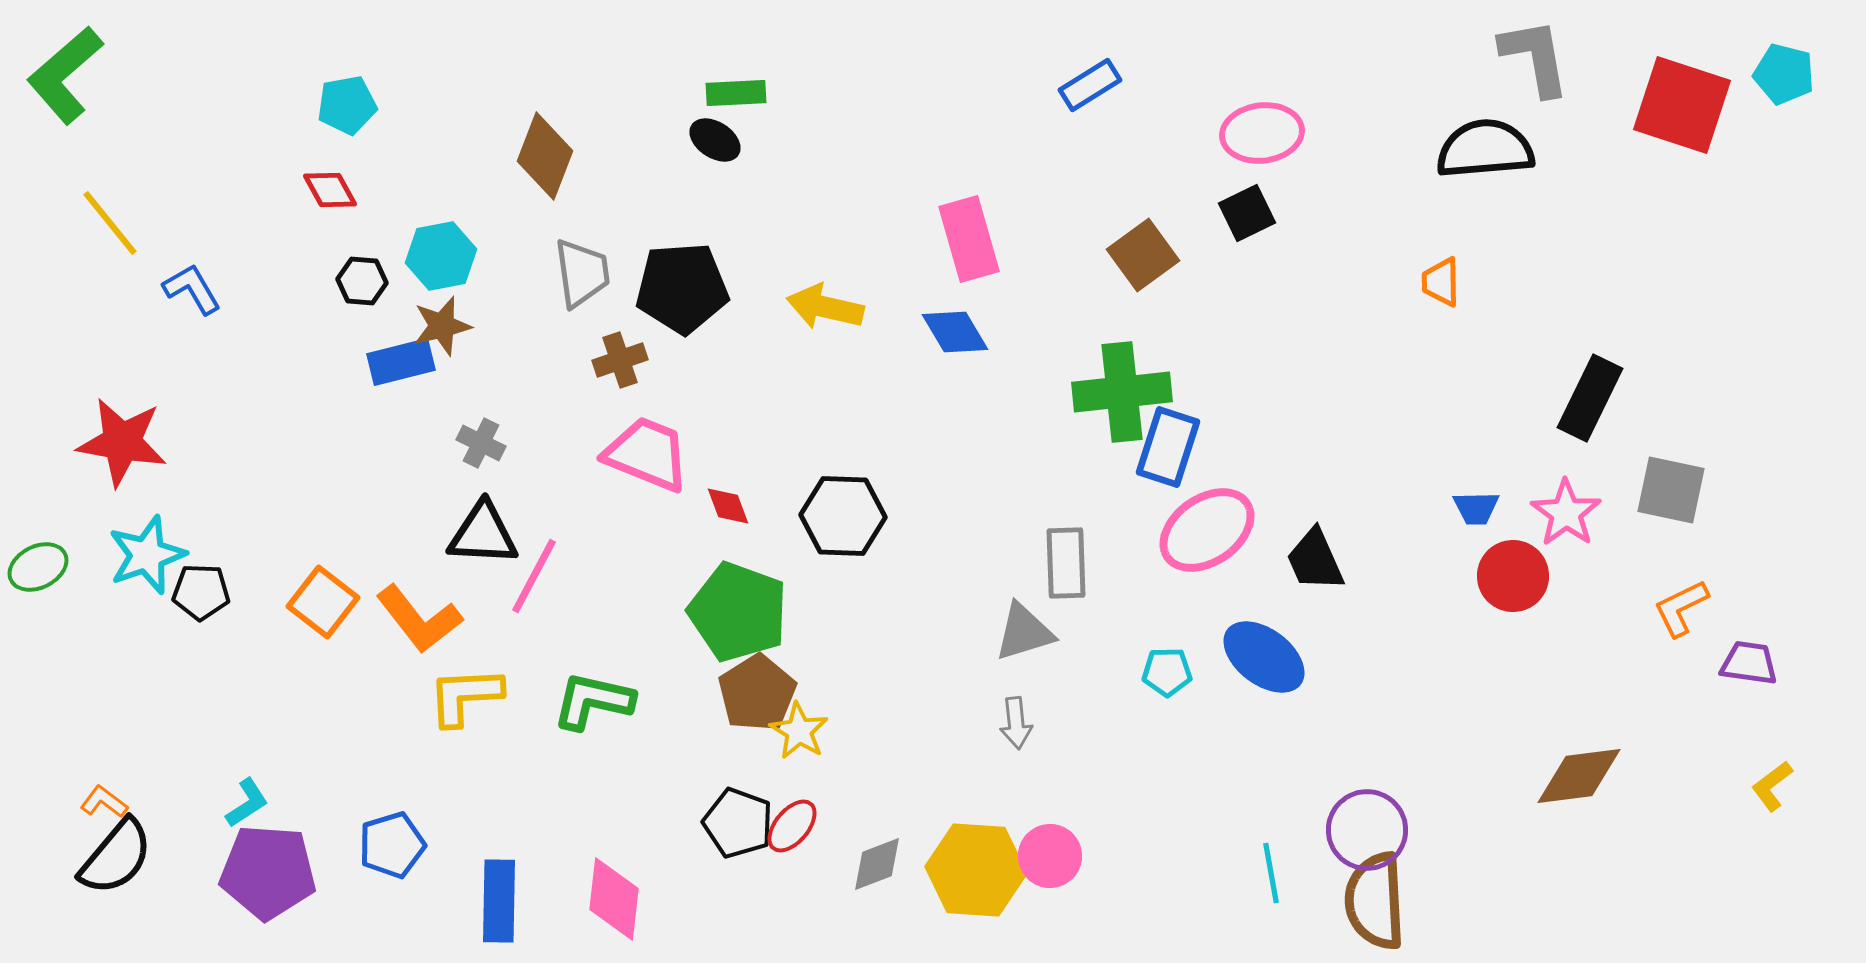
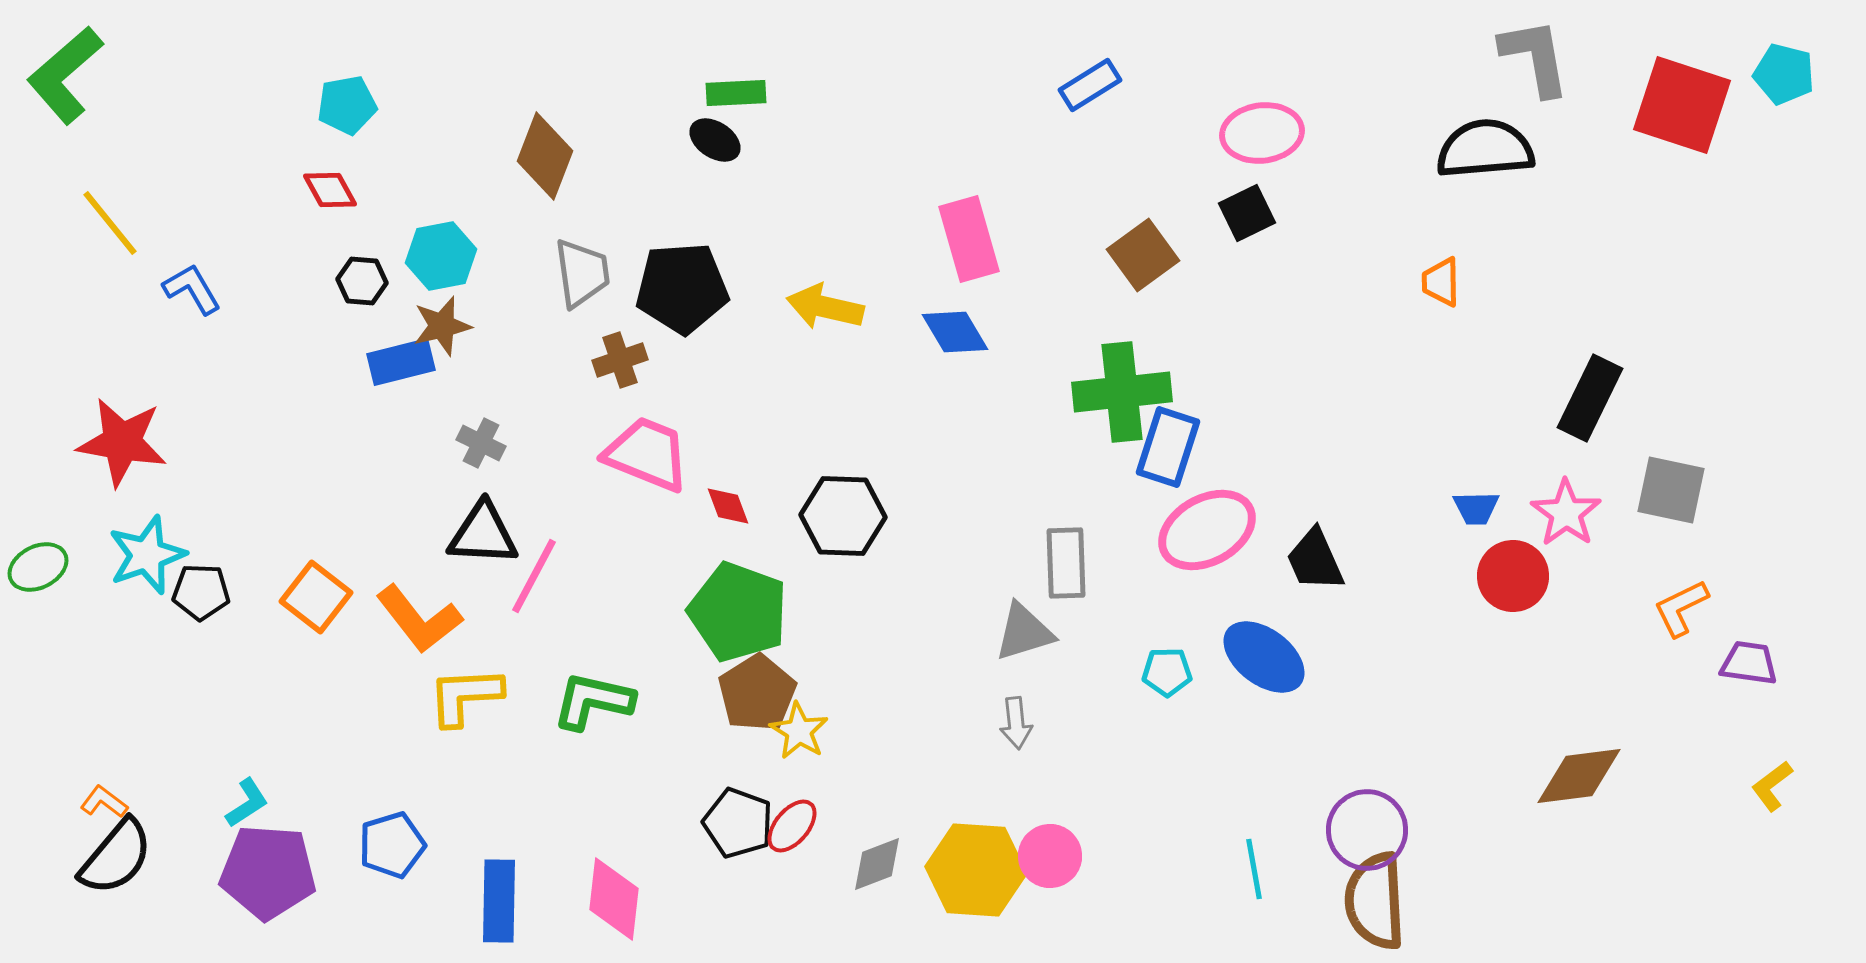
pink ellipse at (1207, 530): rotated 6 degrees clockwise
orange square at (323, 602): moved 7 px left, 5 px up
cyan line at (1271, 873): moved 17 px left, 4 px up
